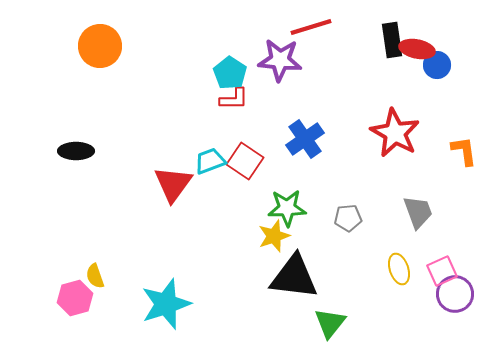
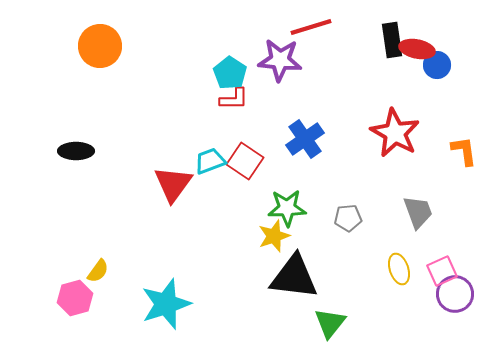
yellow semicircle: moved 3 px right, 5 px up; rotated 125 degrees counterclockwise
